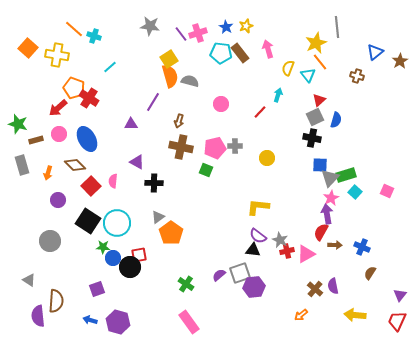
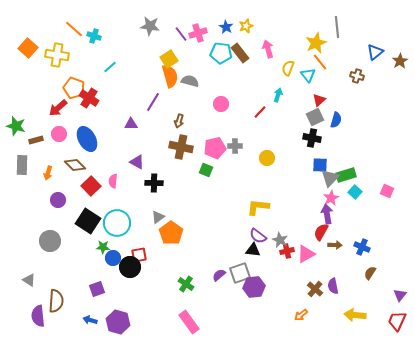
green star at (18, 124): moved 2 px left, 2 px down
gray rectangle at (22, 165): rotated 18 degrees clockwise
